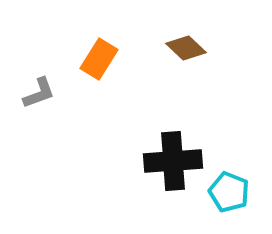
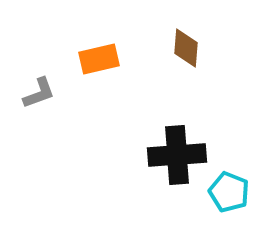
brown diamond: rotated 51 degrees clockwise
orange rectangle: rotated 45 degrees clockwise
black cross: moved 4 px right, 6 px up
